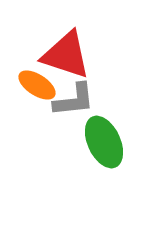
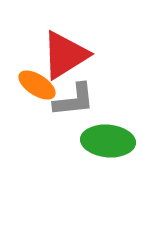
red triangle: moved 1 px left; rotated 50 degrees counterclockwise
green ellipse: moved 4 px right, 1 px up; rotated 60 degrees counterclockwise
